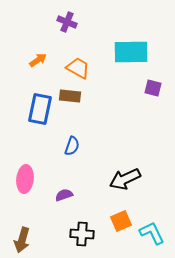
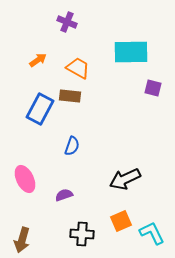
blue rectangle: rotated 16 degrees clockwise
pink ellipse: rotated 32 degrees counterclockwise
